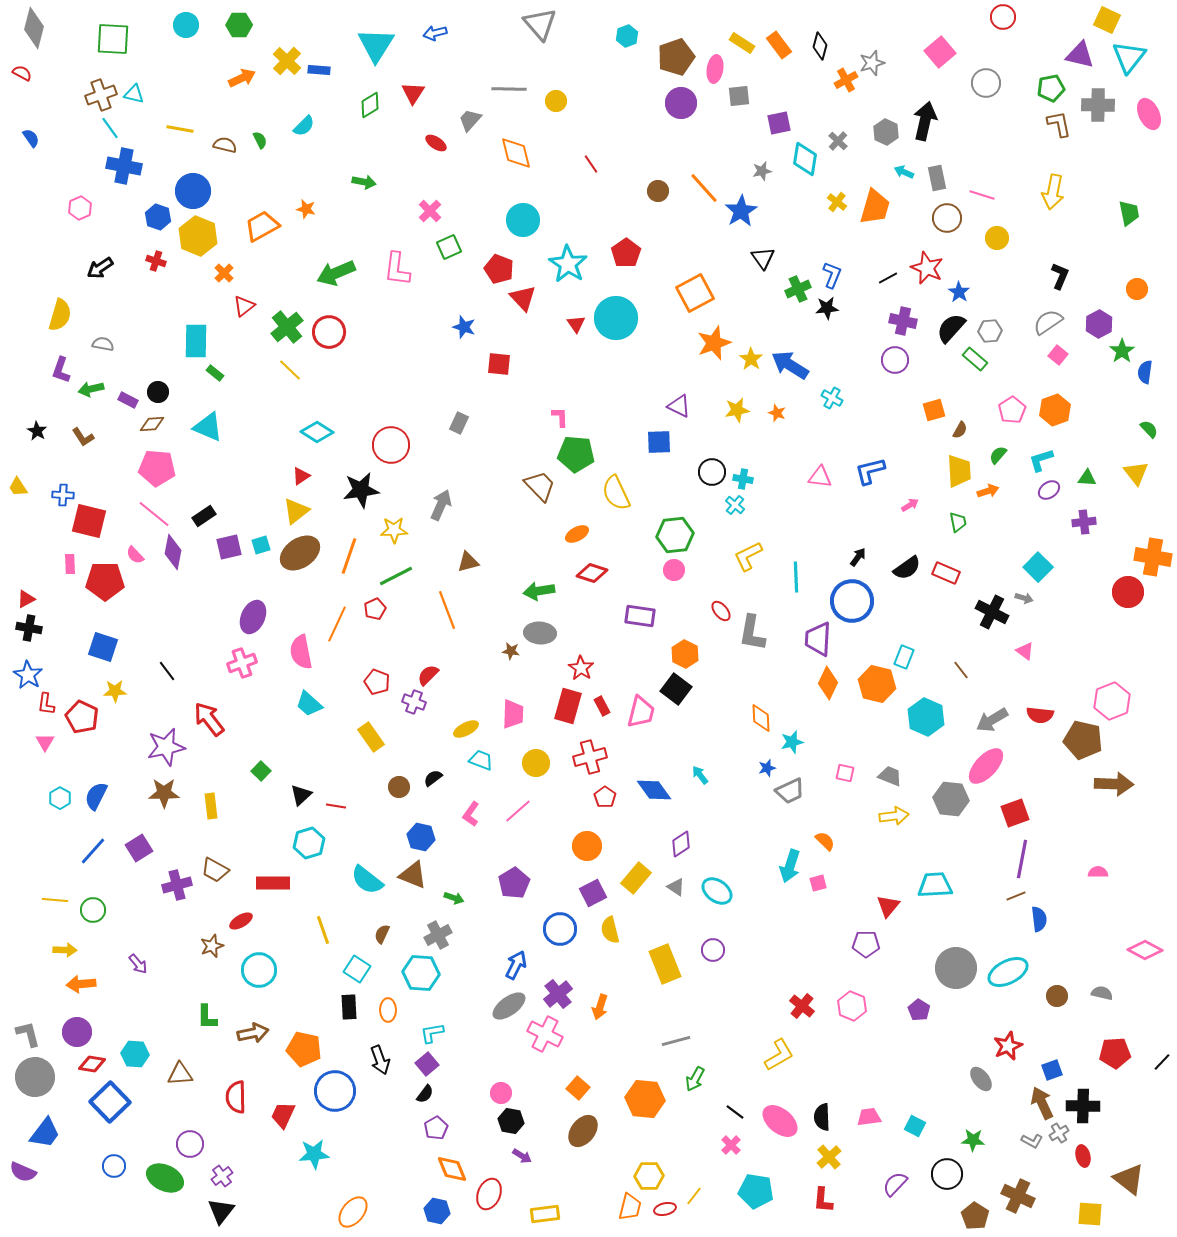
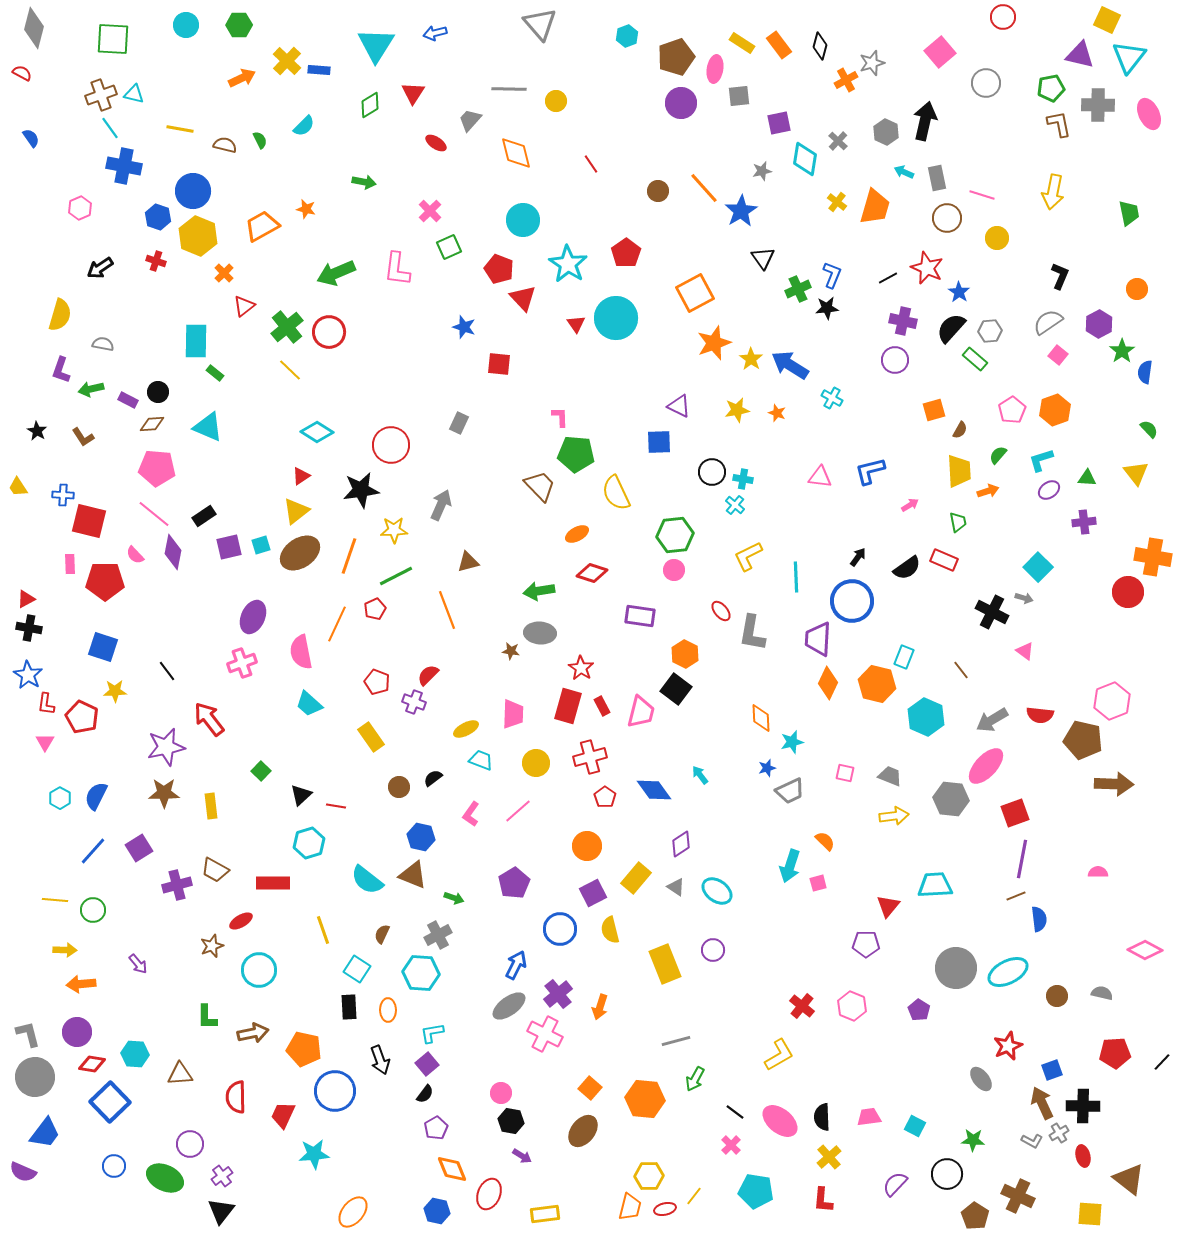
red rectangle at (946, 573): moved 2 px left, 13 px up
orange square at (578, 1088): moved 12 px right
